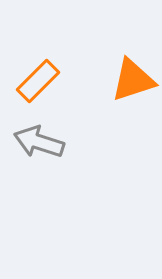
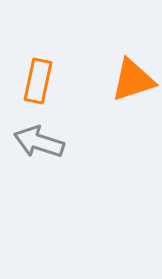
orange rectangle: rotated 33 degrees counterclockwise
